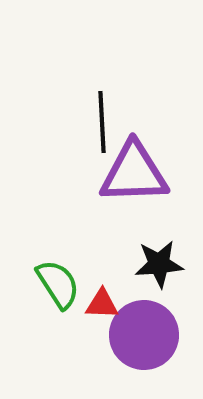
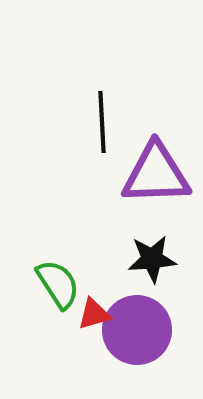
purple triangle: moved 22 px right, 1 px down
black star: moved 7 px left, 5 px up
red triangle: moved 8 px left, 10 px down; rotated 18 degrees counterclockwise
purple circle: moved 7 px left, 5 px up
